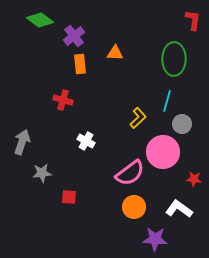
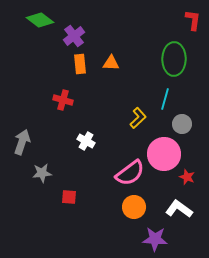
orange triangle: moved 4 px left, 10 px down
cyan line: moved 2 px left, 2 px up
pink circle: moved 1 px right, 2 px down
red star: moved 7 px left, 2 px up; rotated 14 degrees clockwise
